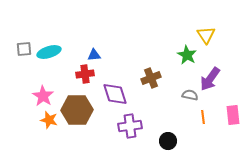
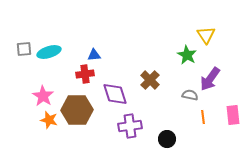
brown cross: moved 1 px left, 2 px down; rotated 24 degrees counterclockwise
black circle: moved 1 px left, 2 px up
